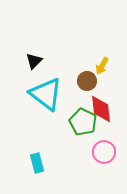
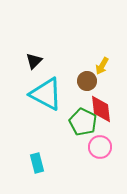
cyan triangle: rotated 9 degrees counterclockwise
pink circle: moved 4 px left, 5 px up
